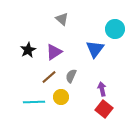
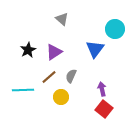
cyan line: moved 11 px left, 12 px up
